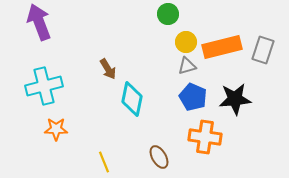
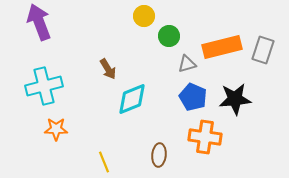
green circle: moved 1 px right, 22 px down
yellow circle: moved 42 px left, 26 px up
gray triangle: moved 2 px up
cyan diamond: rotated 56 degrees clockwise
brown ellipse: moved 2 px up; rotated 35 degrees clockwise
